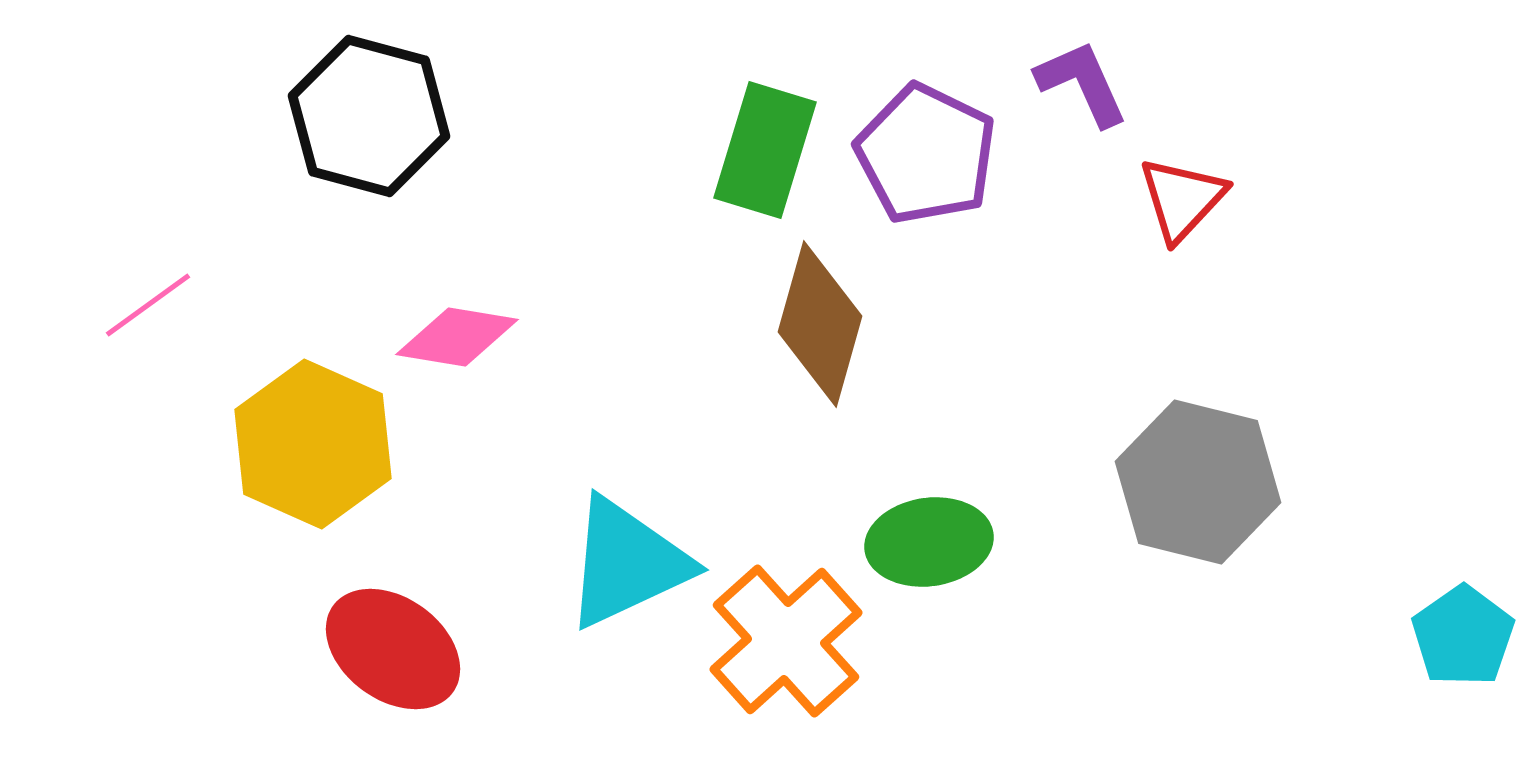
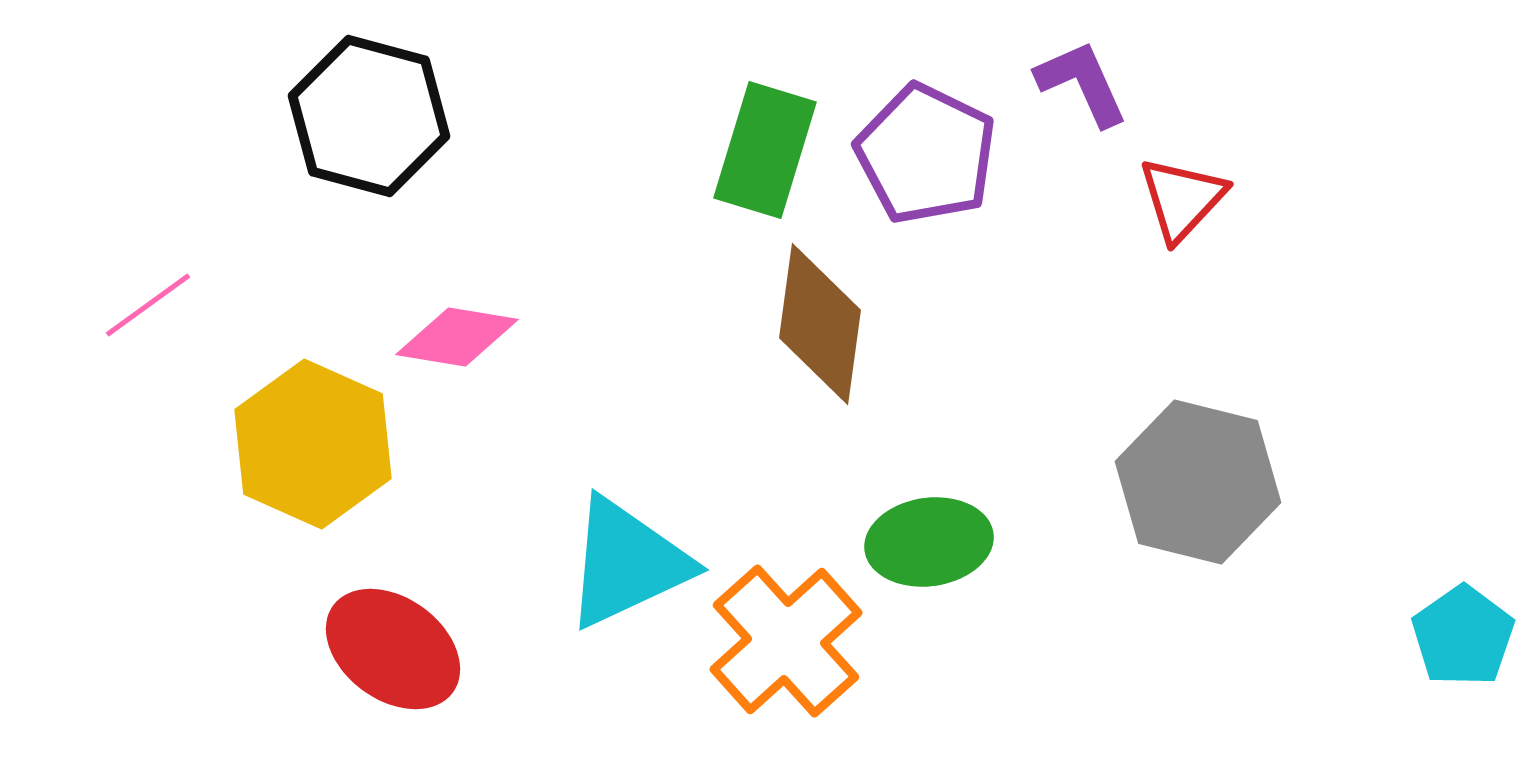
brown diamond: rotated 8 degrees counterclockwise
